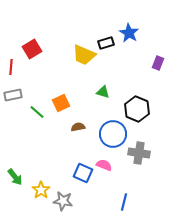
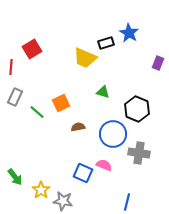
yellow trapezoid: moved 1 px right, 3 px down
gray rectangle: moved 2 px right, 2 px down; rotated 54 degrees counterclockwise
blue line: moved 3 px right
